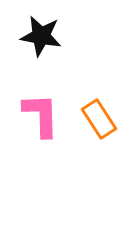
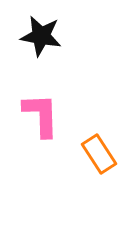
orange rectangle: moved 35 px down
